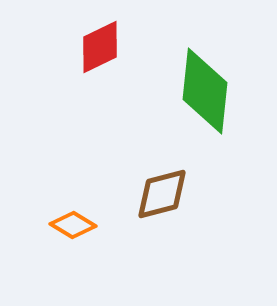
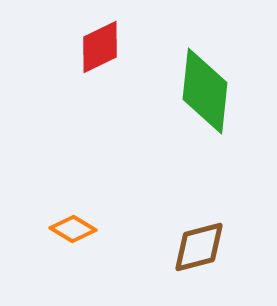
brown diamond: moved 37 px right, 53 px down
orange diamond: moved 4 px down
